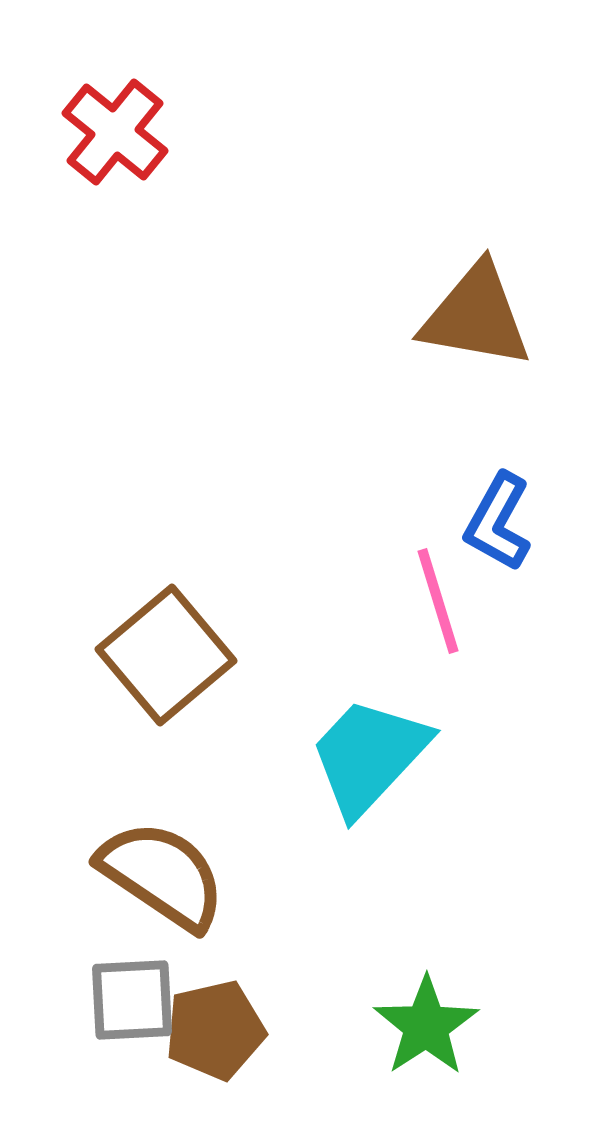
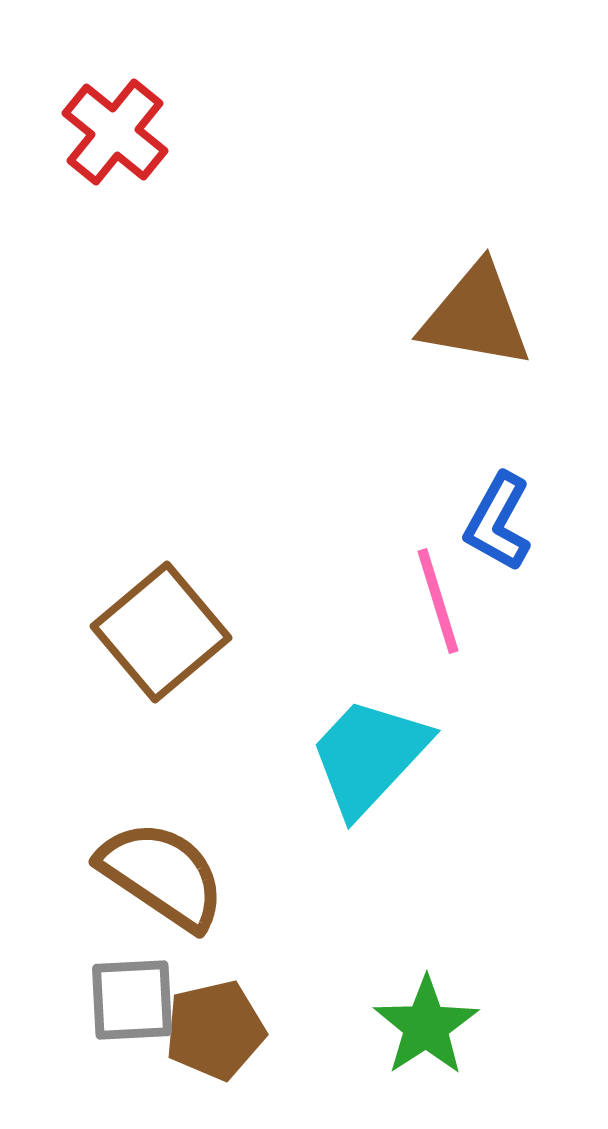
brown square: moved 5 px left, 23 px up
